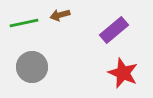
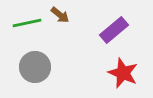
brown arrow: rotated 126 degrees counterclockwise
green line: moved 3 px right
gray circle: moved 3 px right
